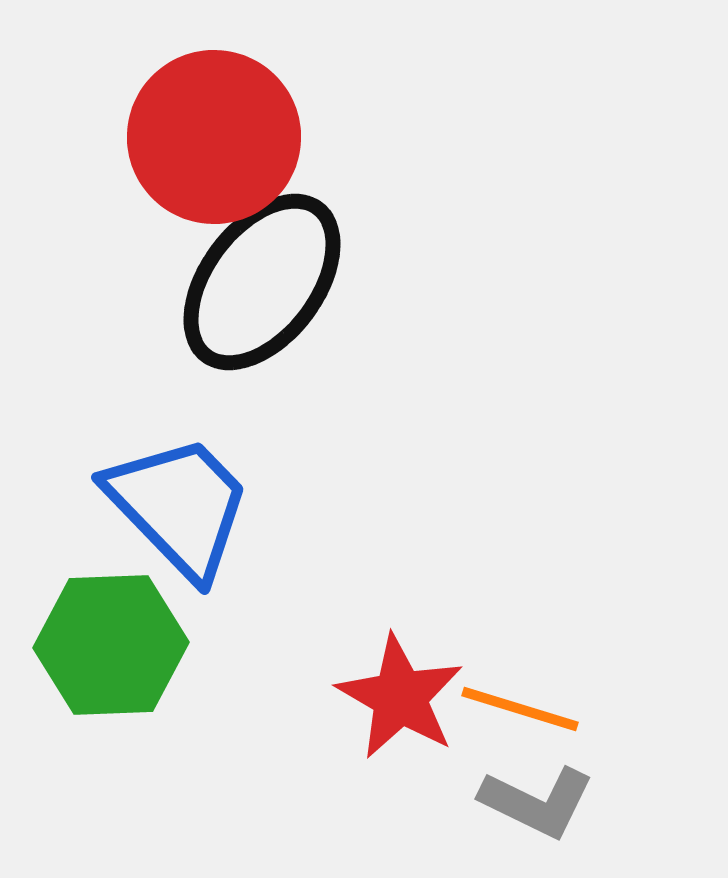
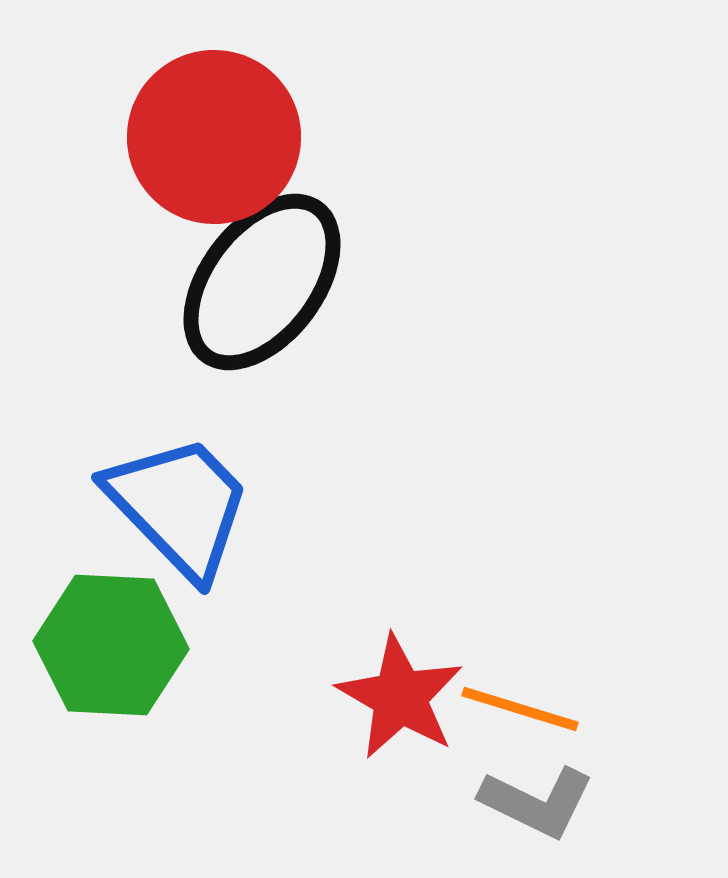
green hexagon: rotated 5 degrees clockwise
